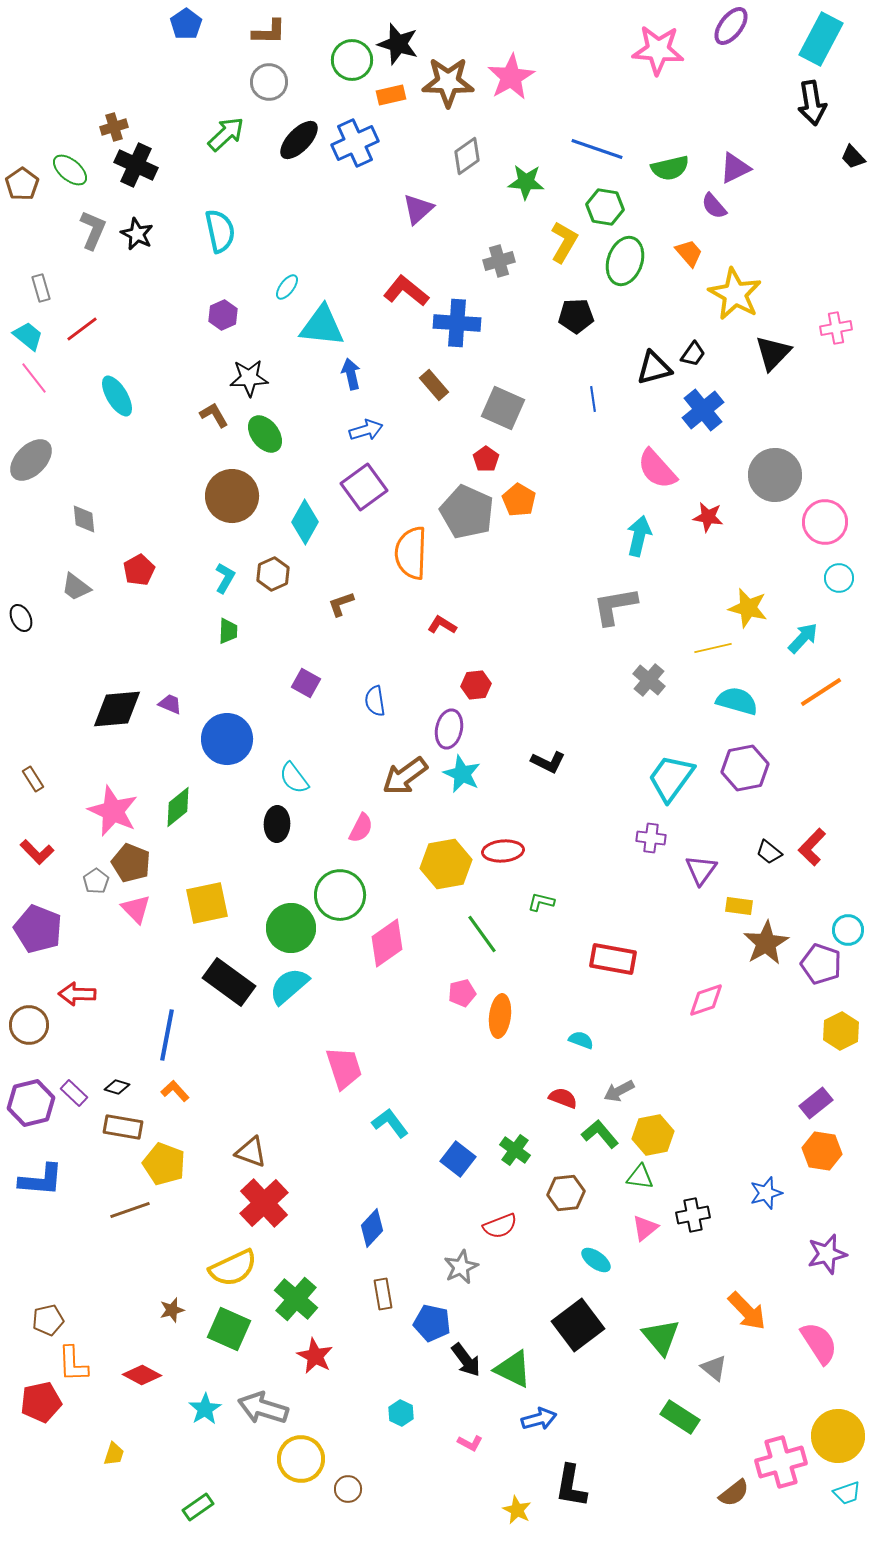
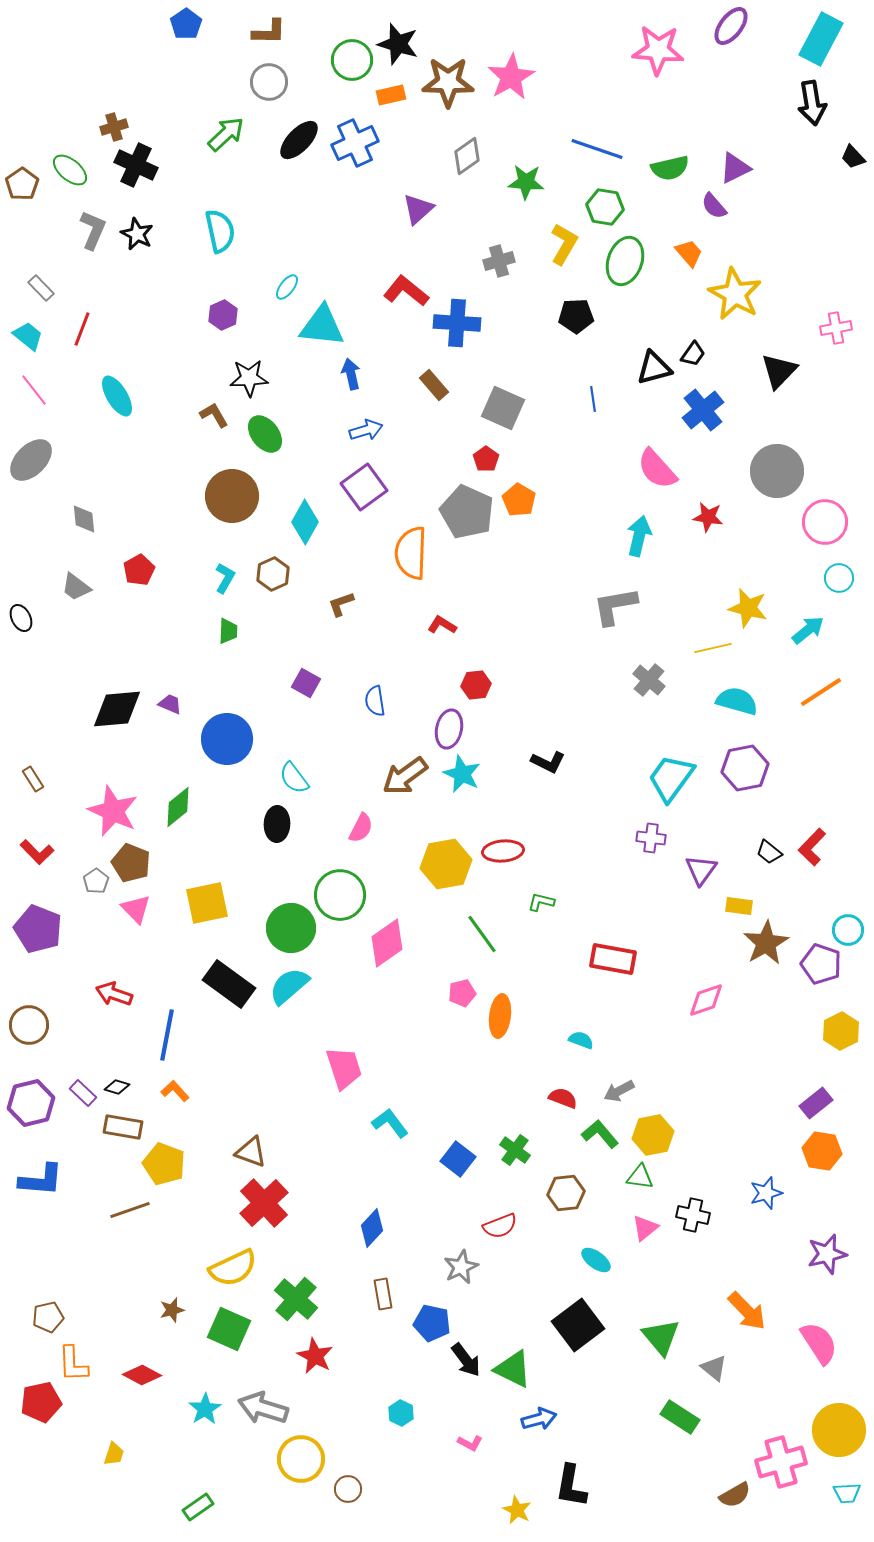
yellow L-shape at (564, 242): moved 2 px down
gray rectangle at (41, 288): rotated 28 degrees counterclockwise
red line at (82, 329): rotated 32 degrees counterclockwise
black triangle at (773, 353): moved 6 px right, 18 px down
pink line at (34, 378): moved 12 px down
gray circle at (775, 475): moved 2 px right, 4 px up
cyan arrow at (803, 638): moved 5 px right, 8 px up; rotated 8 degrees clockwise
black rectangle at (229, 982): moved 2 px down
red arrow at (77, 994): moved 37 px right; rotated 18 degrees clockwise
purple rectangle at (74, 1093): moved 9 px right
black cross at (693, 1215): rotated 24 degrees clockwise
brown pentagon at (48, 1320): moved 3 px up
yellow circle at (838, 1436): moved 1 px right, 6 px up
brown semicircle at (734, 1493): moved 1 px right, 2 px down; rotated 8 degrees clockwise
cyan trapezoid at (847, 1493): rotated 16 degrees clockwise
